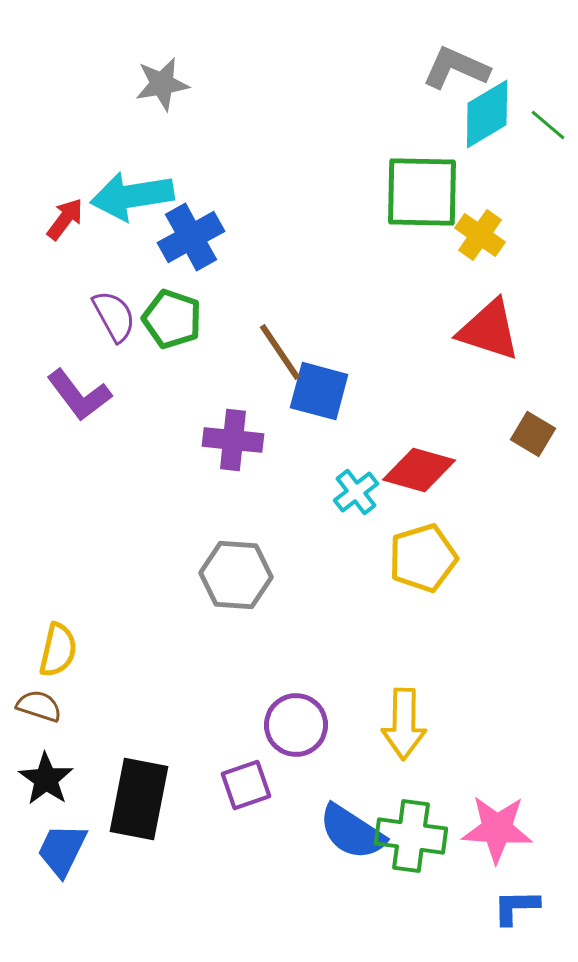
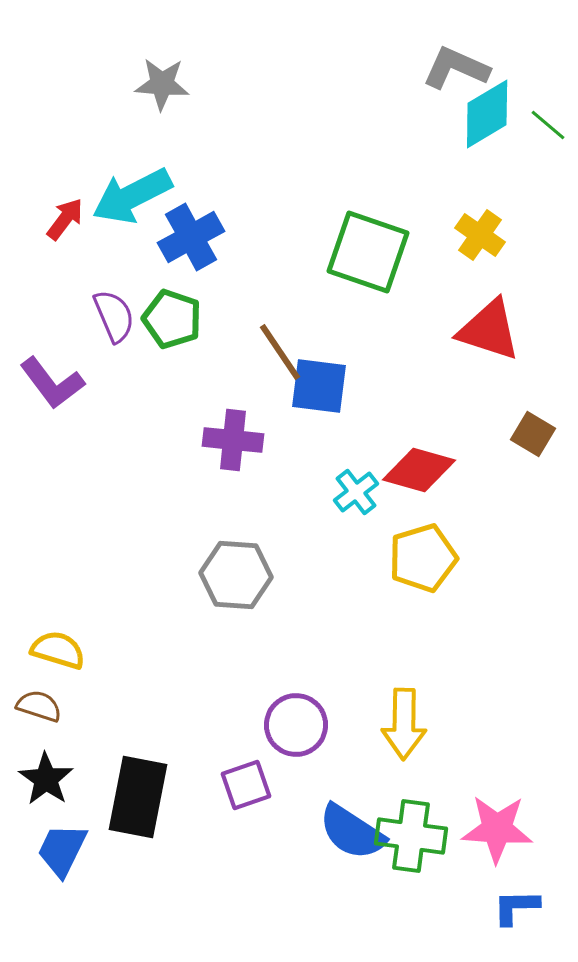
gray star: rotated 14 degrees clockwise
green square: moved 54 px left, 60 px down; rotated 18 degrees clockwise
cyan arrow: rotated 18 degrees counterclockwise
purple semicircle: rotated 6 degrees clockwise
blue square: moved 5 px up; rotated 8 degrees counterclockwise
purple L-shape: moved 27 px left, 12 px up
yellow semicircle: rotated 86 degrees counterclockwise
black rectangle: moved 1 px left, 2 px up
